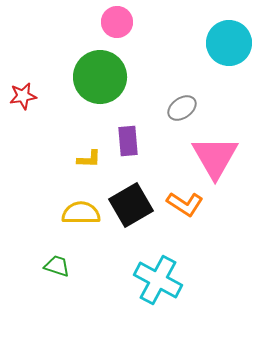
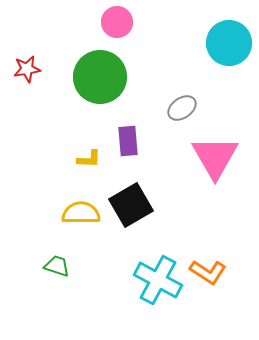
red star: moved 4 px right, 27 px up
orange L-shape: moved 23 px right, 68 px down
